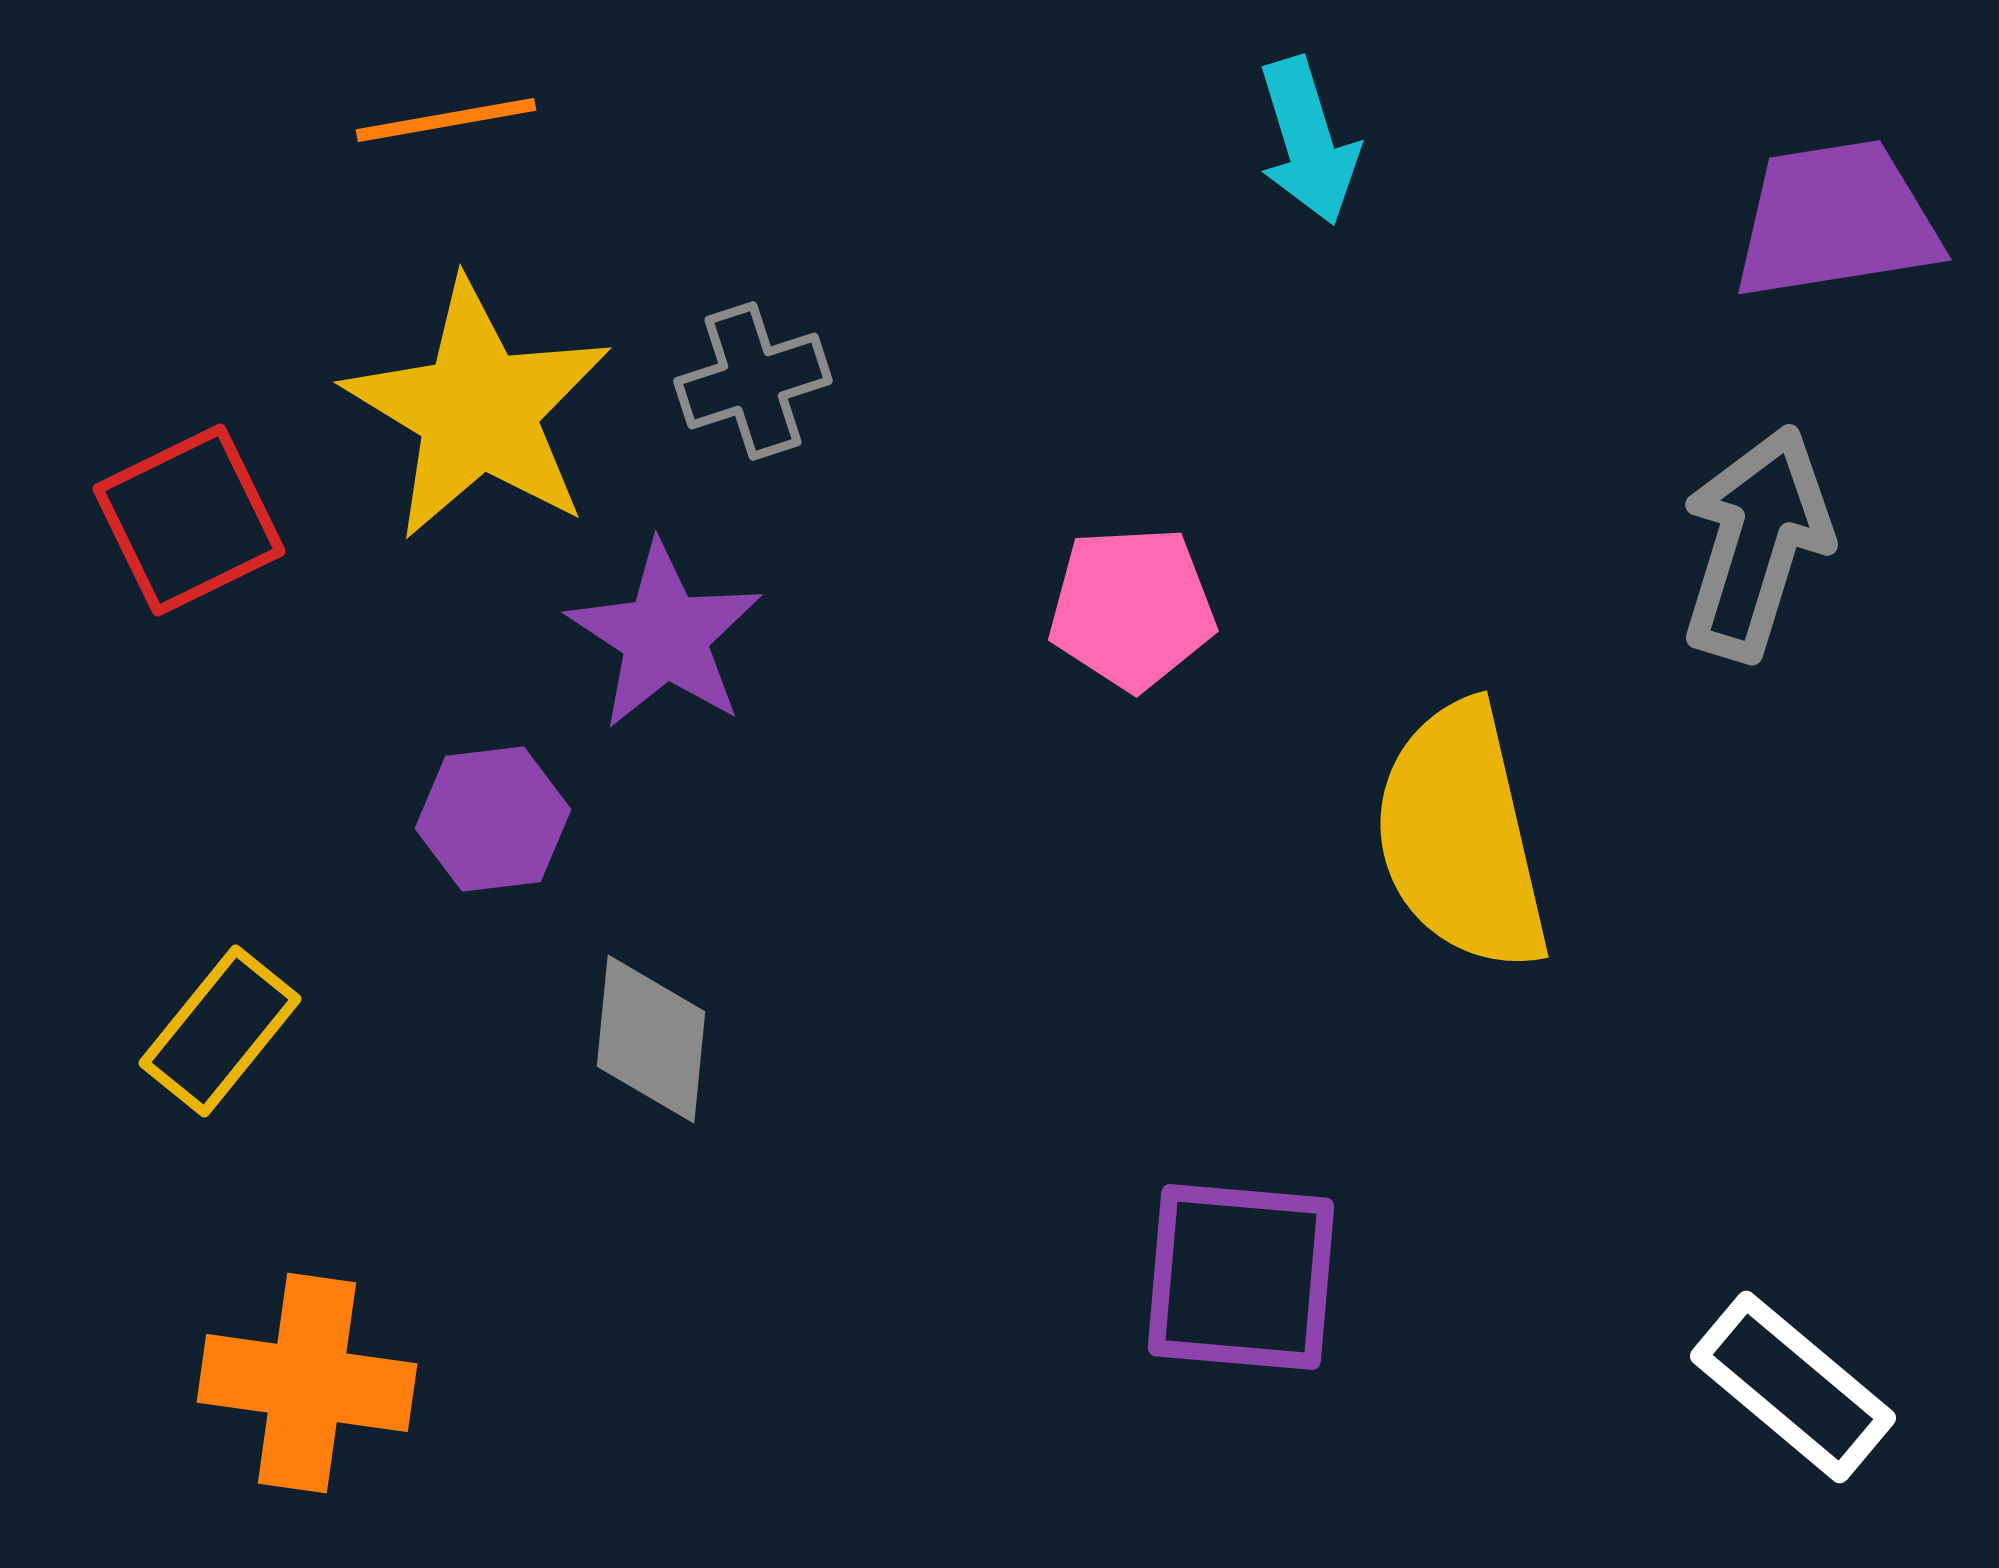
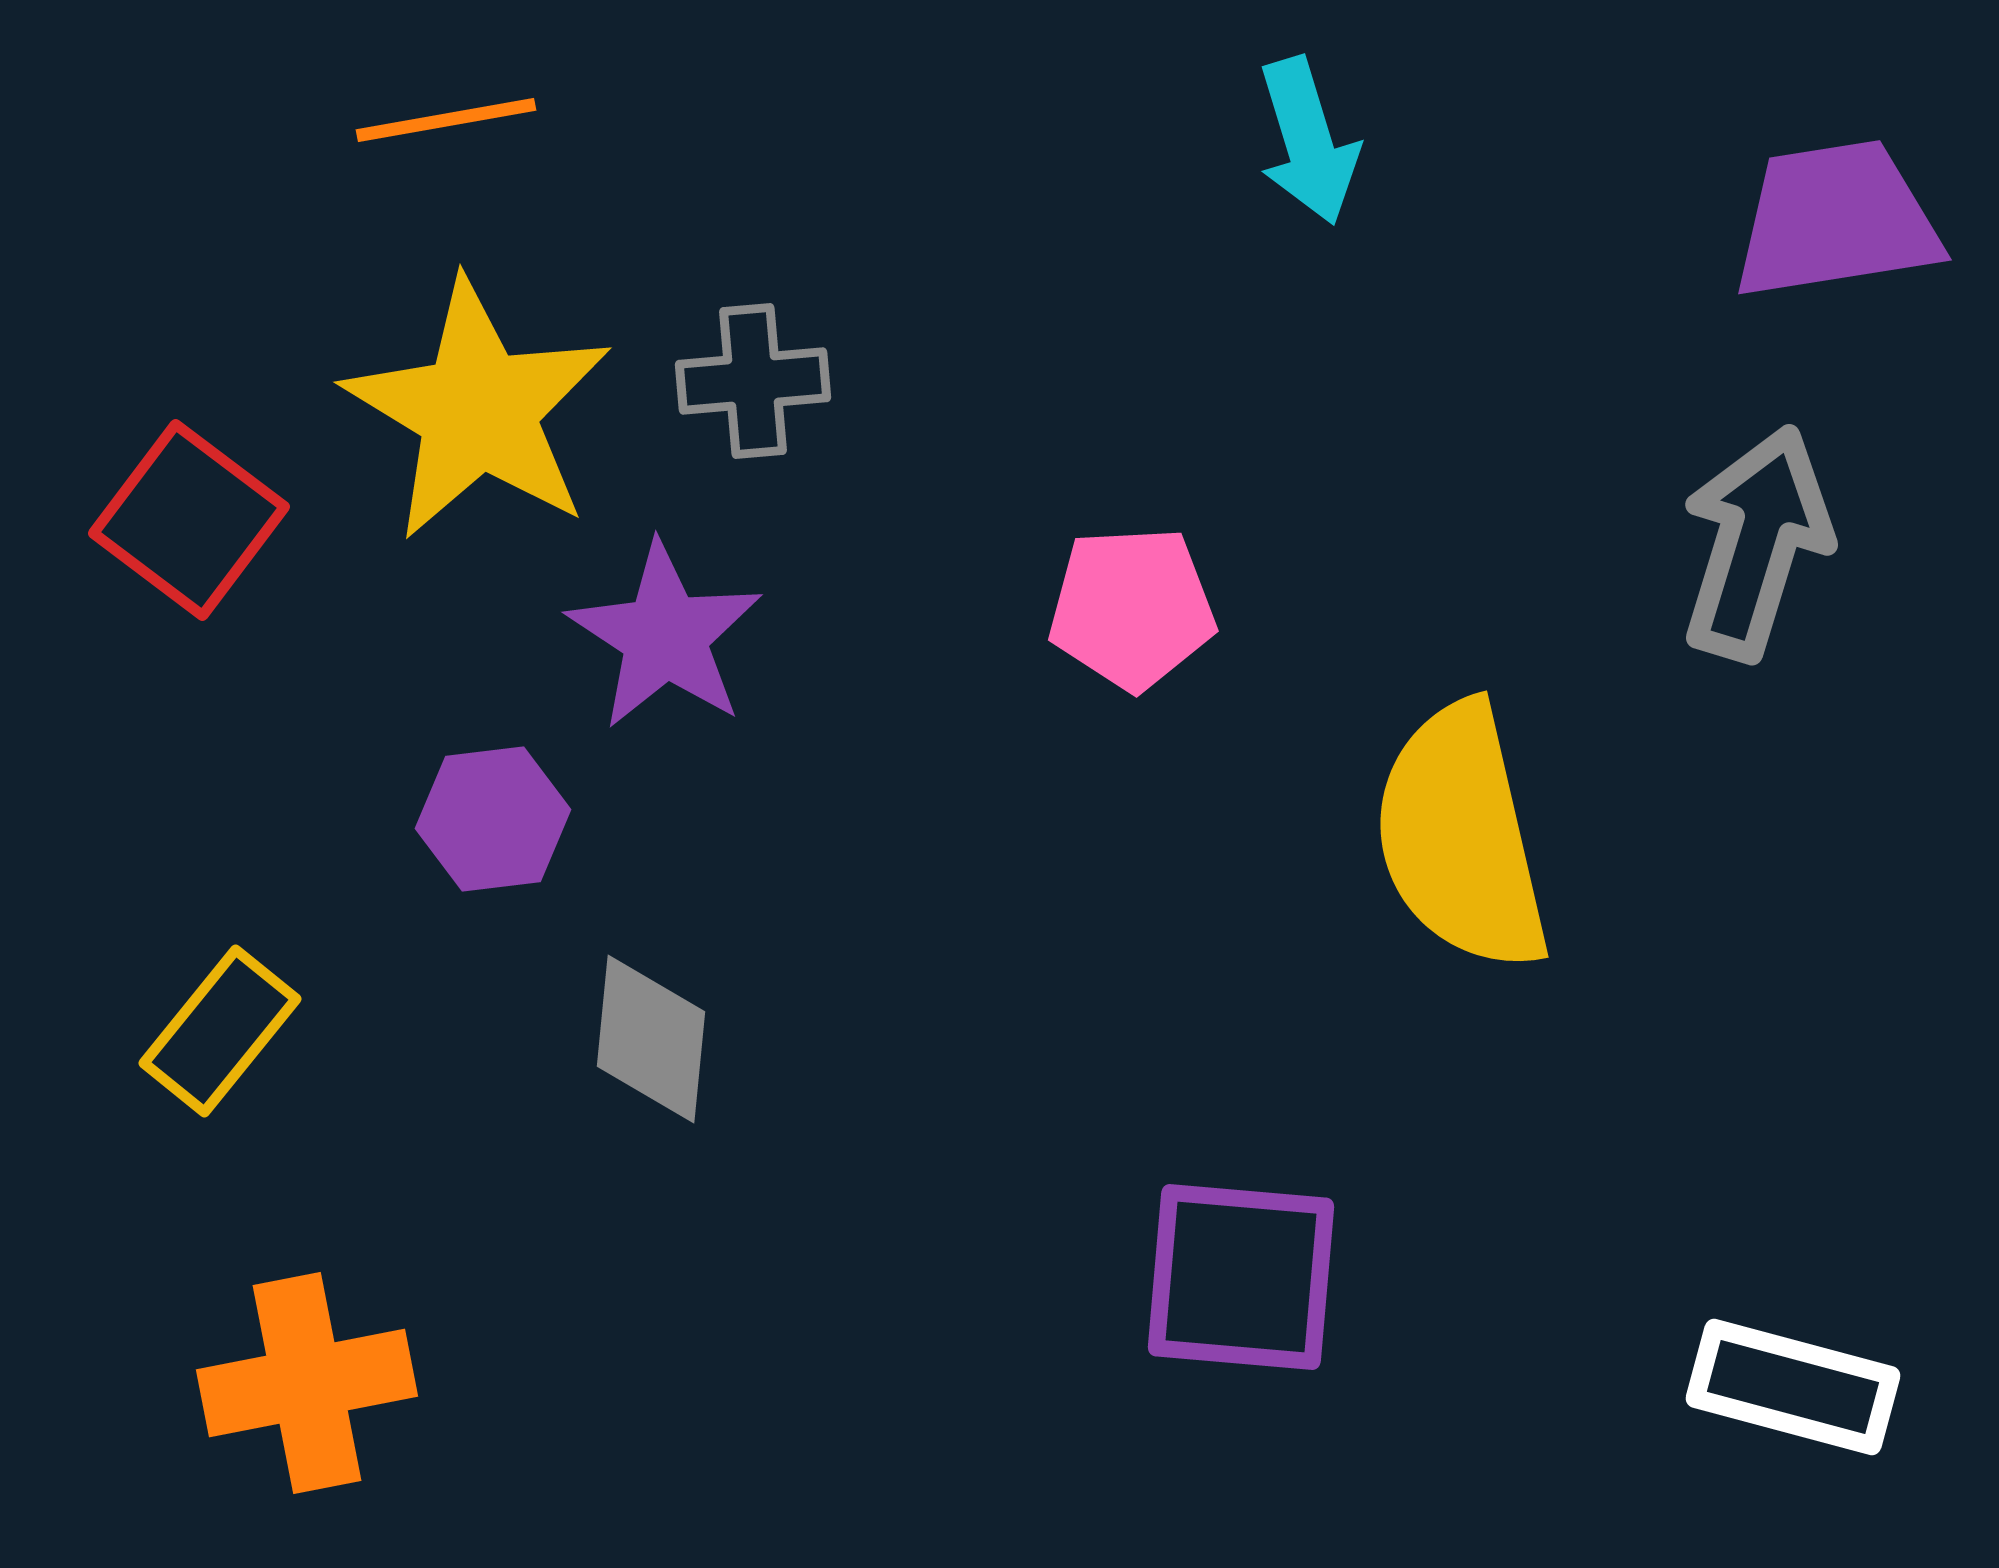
gray cross: rotated 13 degrees clockwise
red square: rotated 27 degrees counterclockwise
orange cross: rotated 19 degrees counterclockwise
white rectangle: rotated 25 degrees counterclockwise
